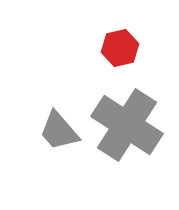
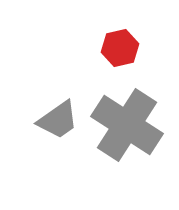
gray trapezoid: moved 1 px left, 11 px up; rotated 84 degrees counterclockwise
